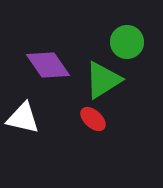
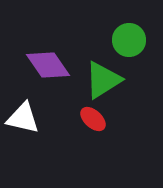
green circle: moved 2 px right, 2 px up
